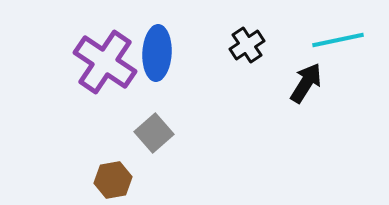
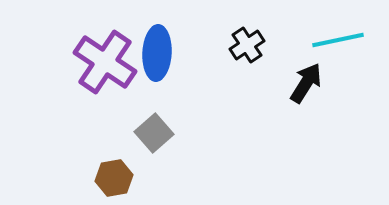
brown hexagon: moved 1 px right, 2 px up
